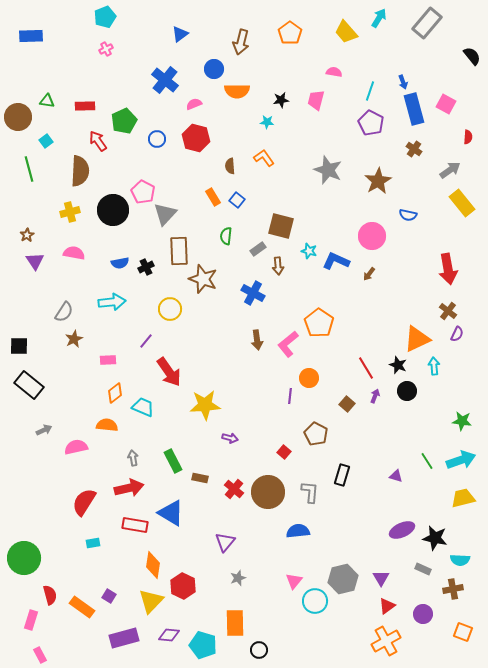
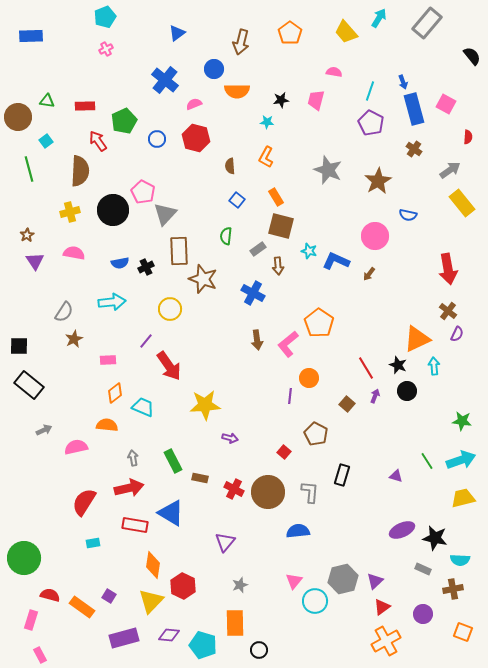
blue triangle at (180, 34): moved 3 px left, 1 px up
orange L-shape at (264, 158): moved 2 px right, 1 px up; rotated 115 degrees counterclockwise
orange rectangle at (213, 197): moved 63 px right
pink circle at (372, 236): moved 3 px right
red arrow at (169, 372): moved 6 px up
red cross at (234, 489): rotated 12 degrees counterclockwise
gray star at (238, 578): moved 2 px right, 7 px down
purple triangle at (381, 578): moved 6 px left, 3 px down; rotated 18 degrees clockwise
red semicircle at (50, 595): rotated 60 degrees counterclockwise
red triangle at (387, 606): moved 5 px left, 1 px down
